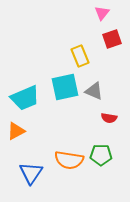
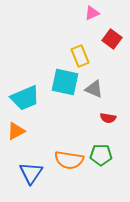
pink triangle: moved 10 px left; rotated 28 degrees clockwise
red square: rotated 36 degrees counterclockwise
cyan square: moved 5 px up; rotated 24 degrees clockwise
gray triangle: moved 2 px up
red semicircle: moved 1 px left
